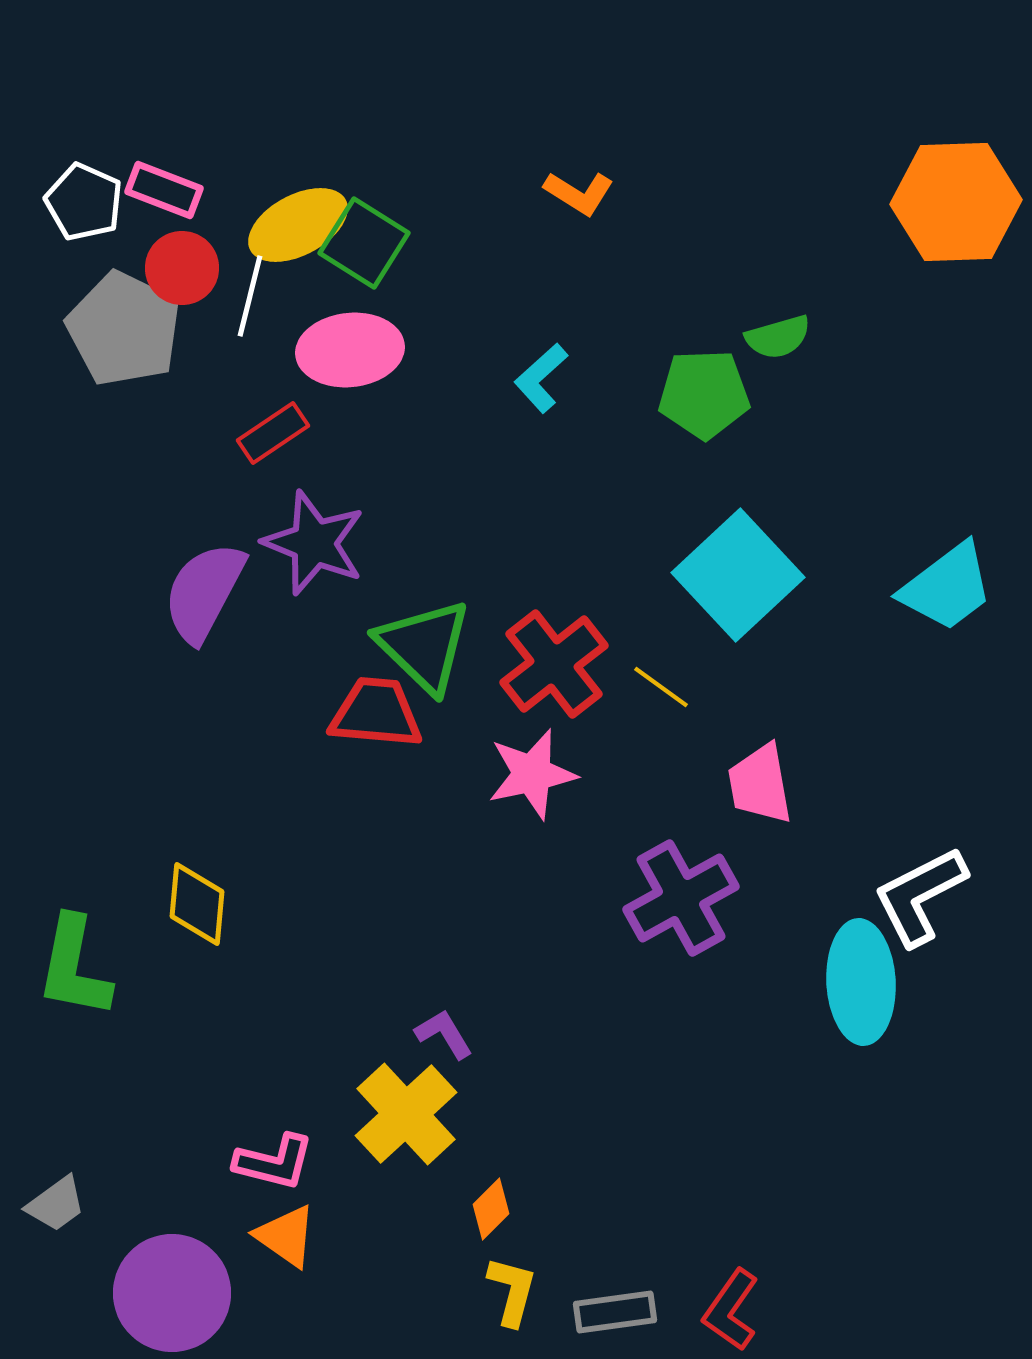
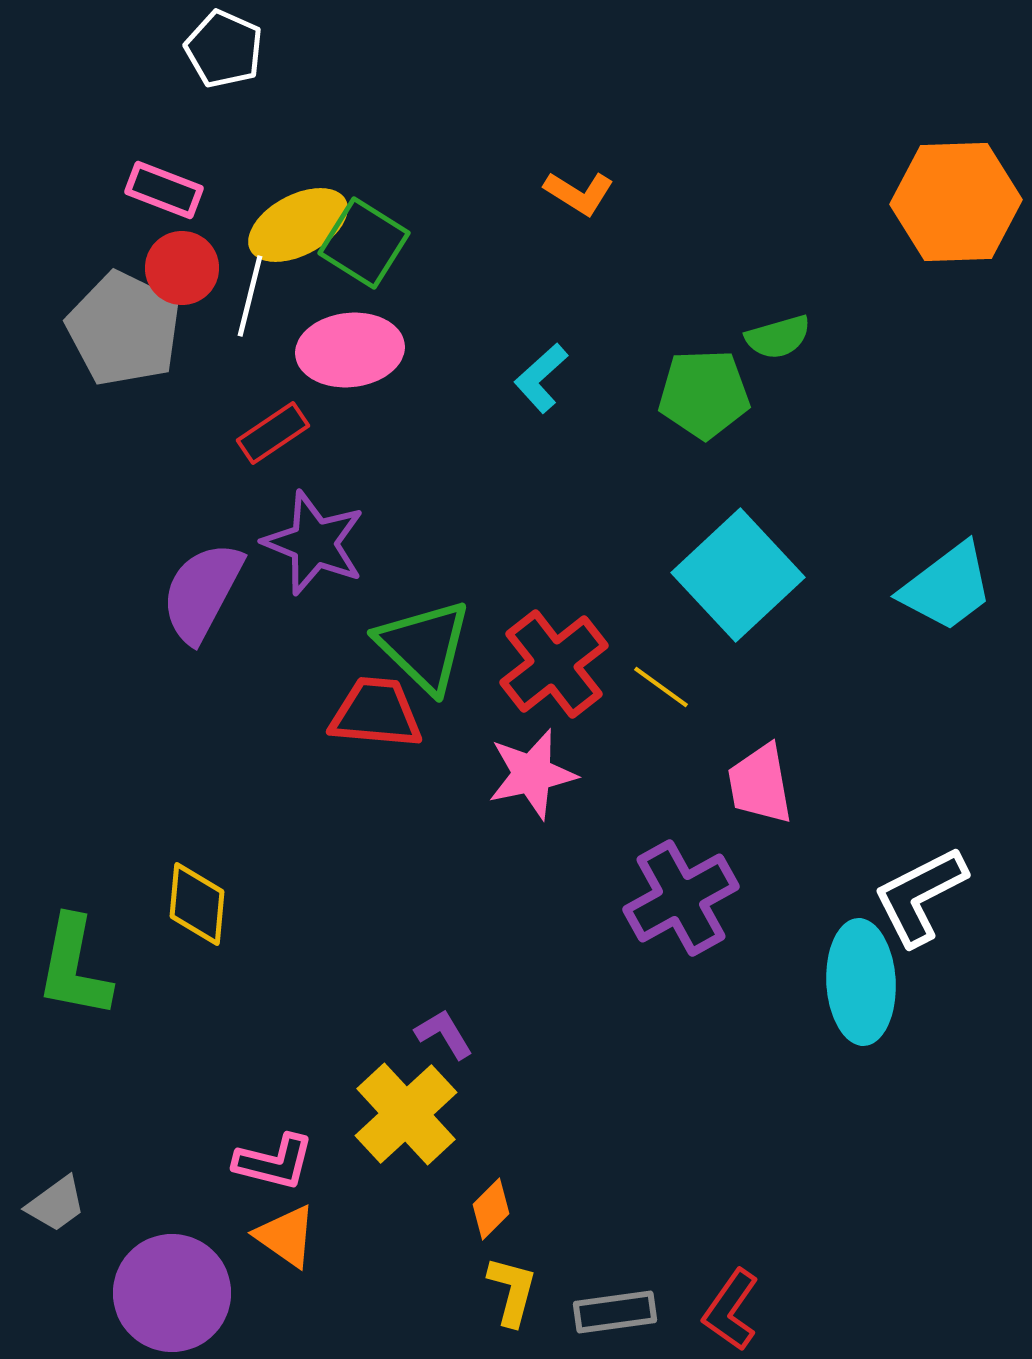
white pentagon: moved 140 px right, 153 px up
purple semicircle: moved 2 px left
